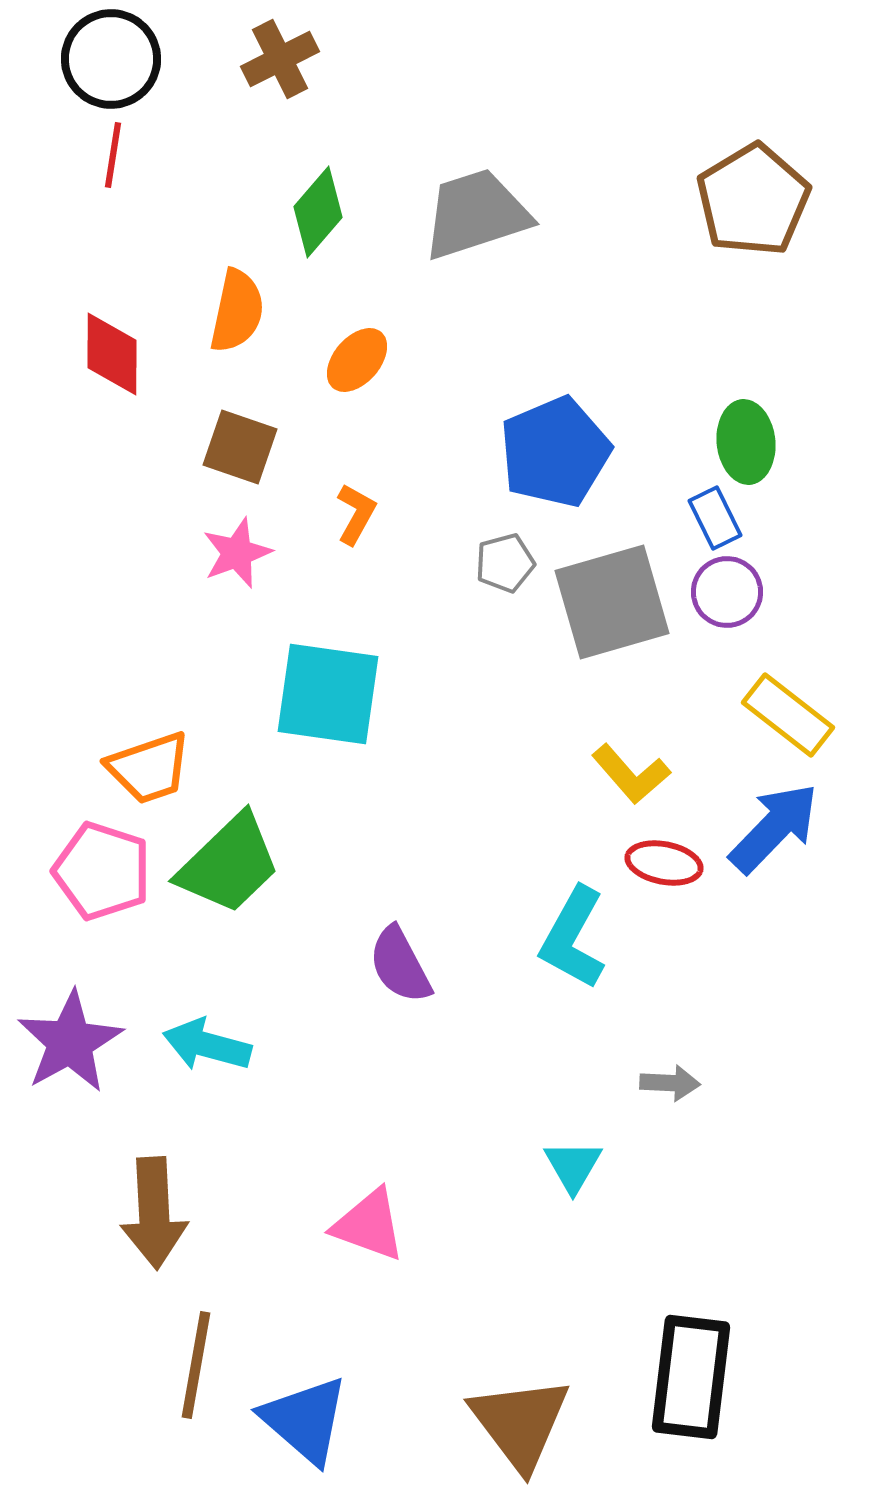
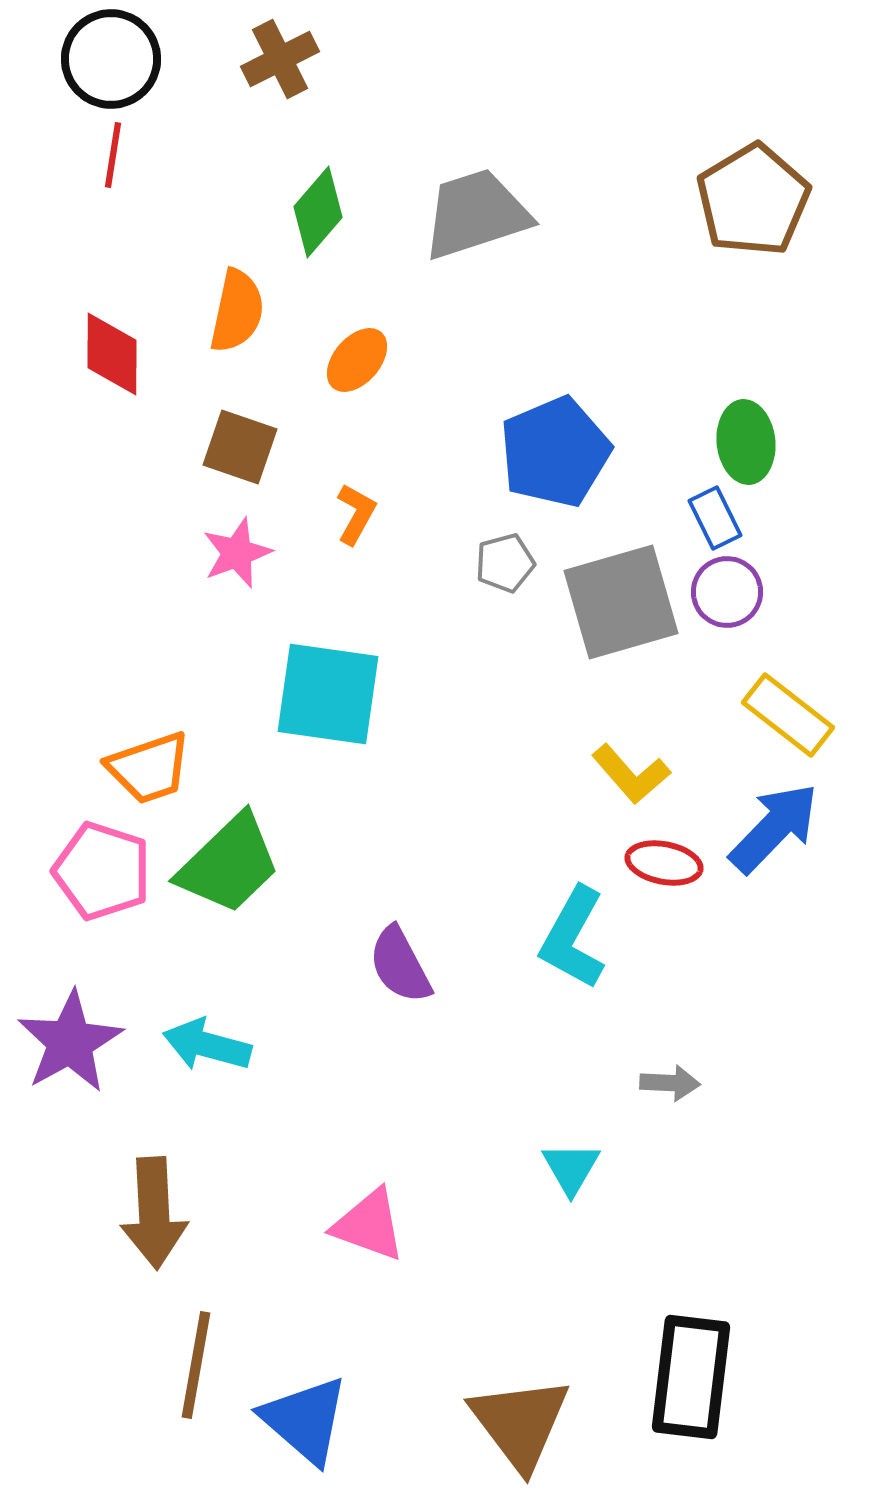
gray square: moved 9 px right
cyan triangle: moved 2 px left, 2 px down
